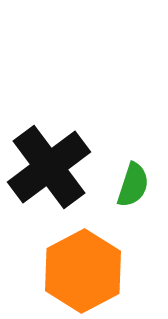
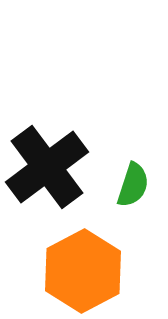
black cross: moved 2 px left
